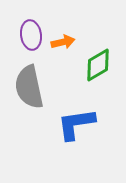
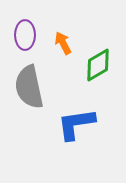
purple ellipse: moved 6 px left; rotated 8 degrees clockwise
orange arrow: moved 1 px down; rotated 105 degrees counterclockwise
